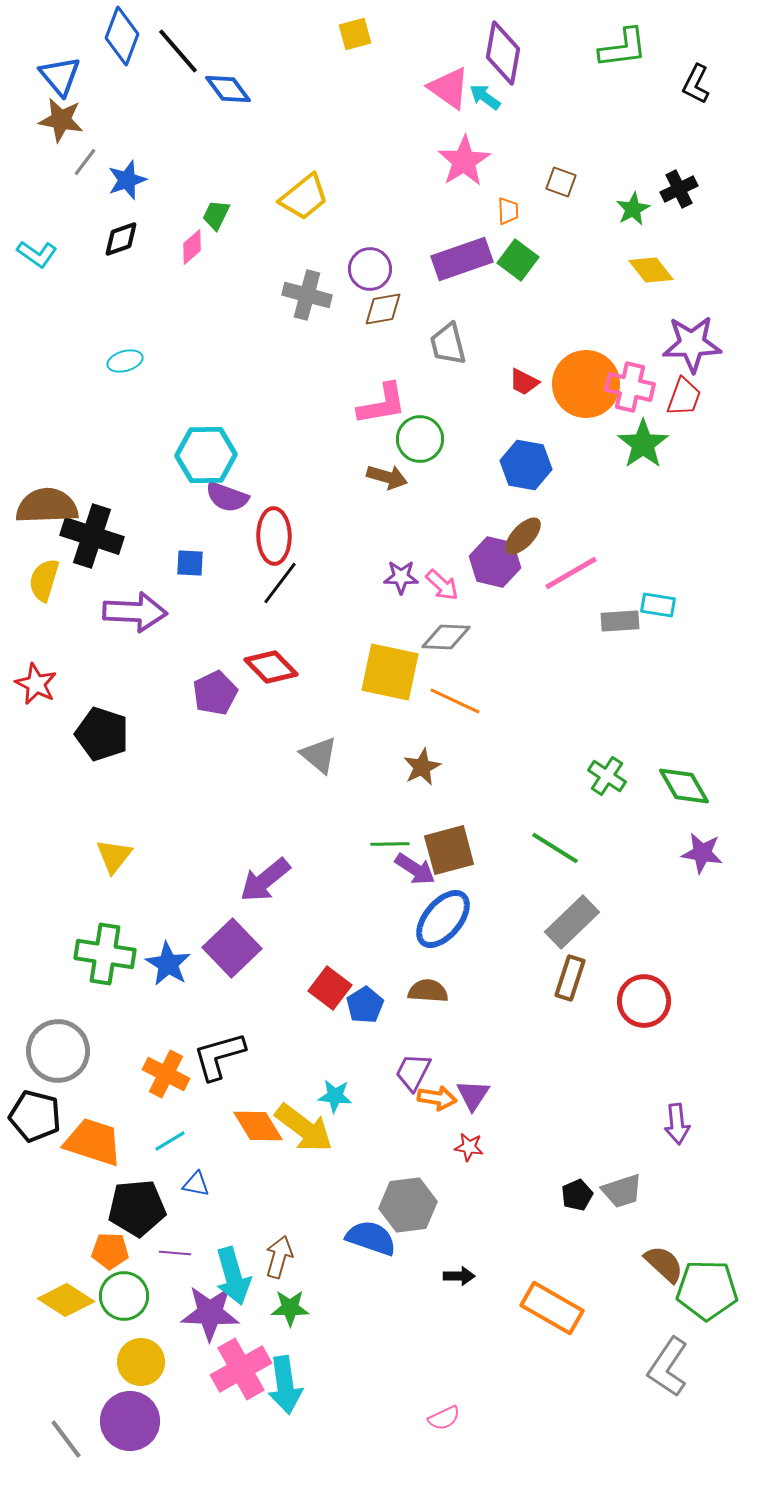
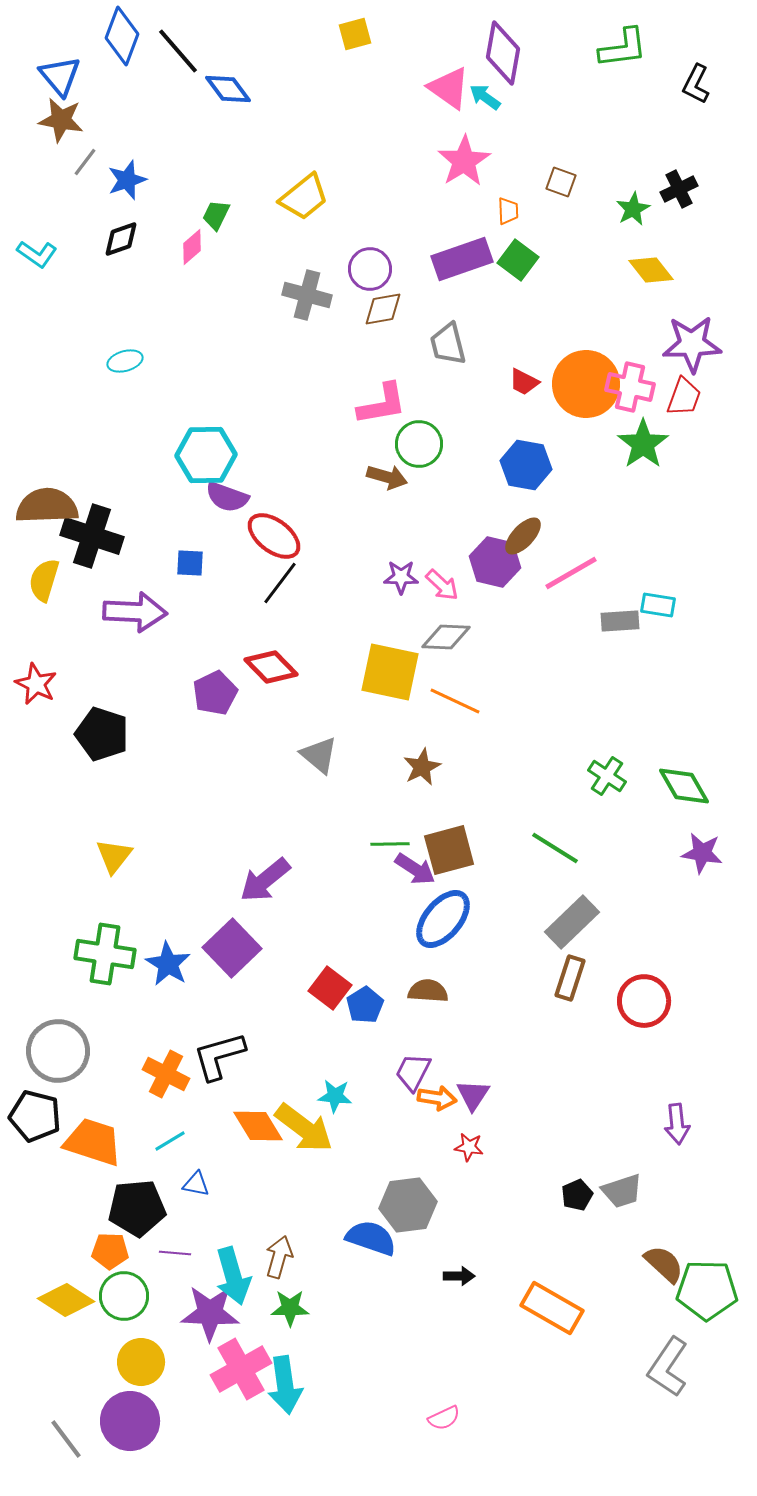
green circle at (420, 439): moved 1 px left, 5 px down
red ellipse at (274, 536): rotated 52 degrees counterclockwise
